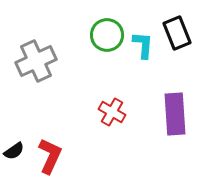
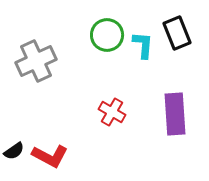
red L-shape: rotated 93 degrees clockwise
